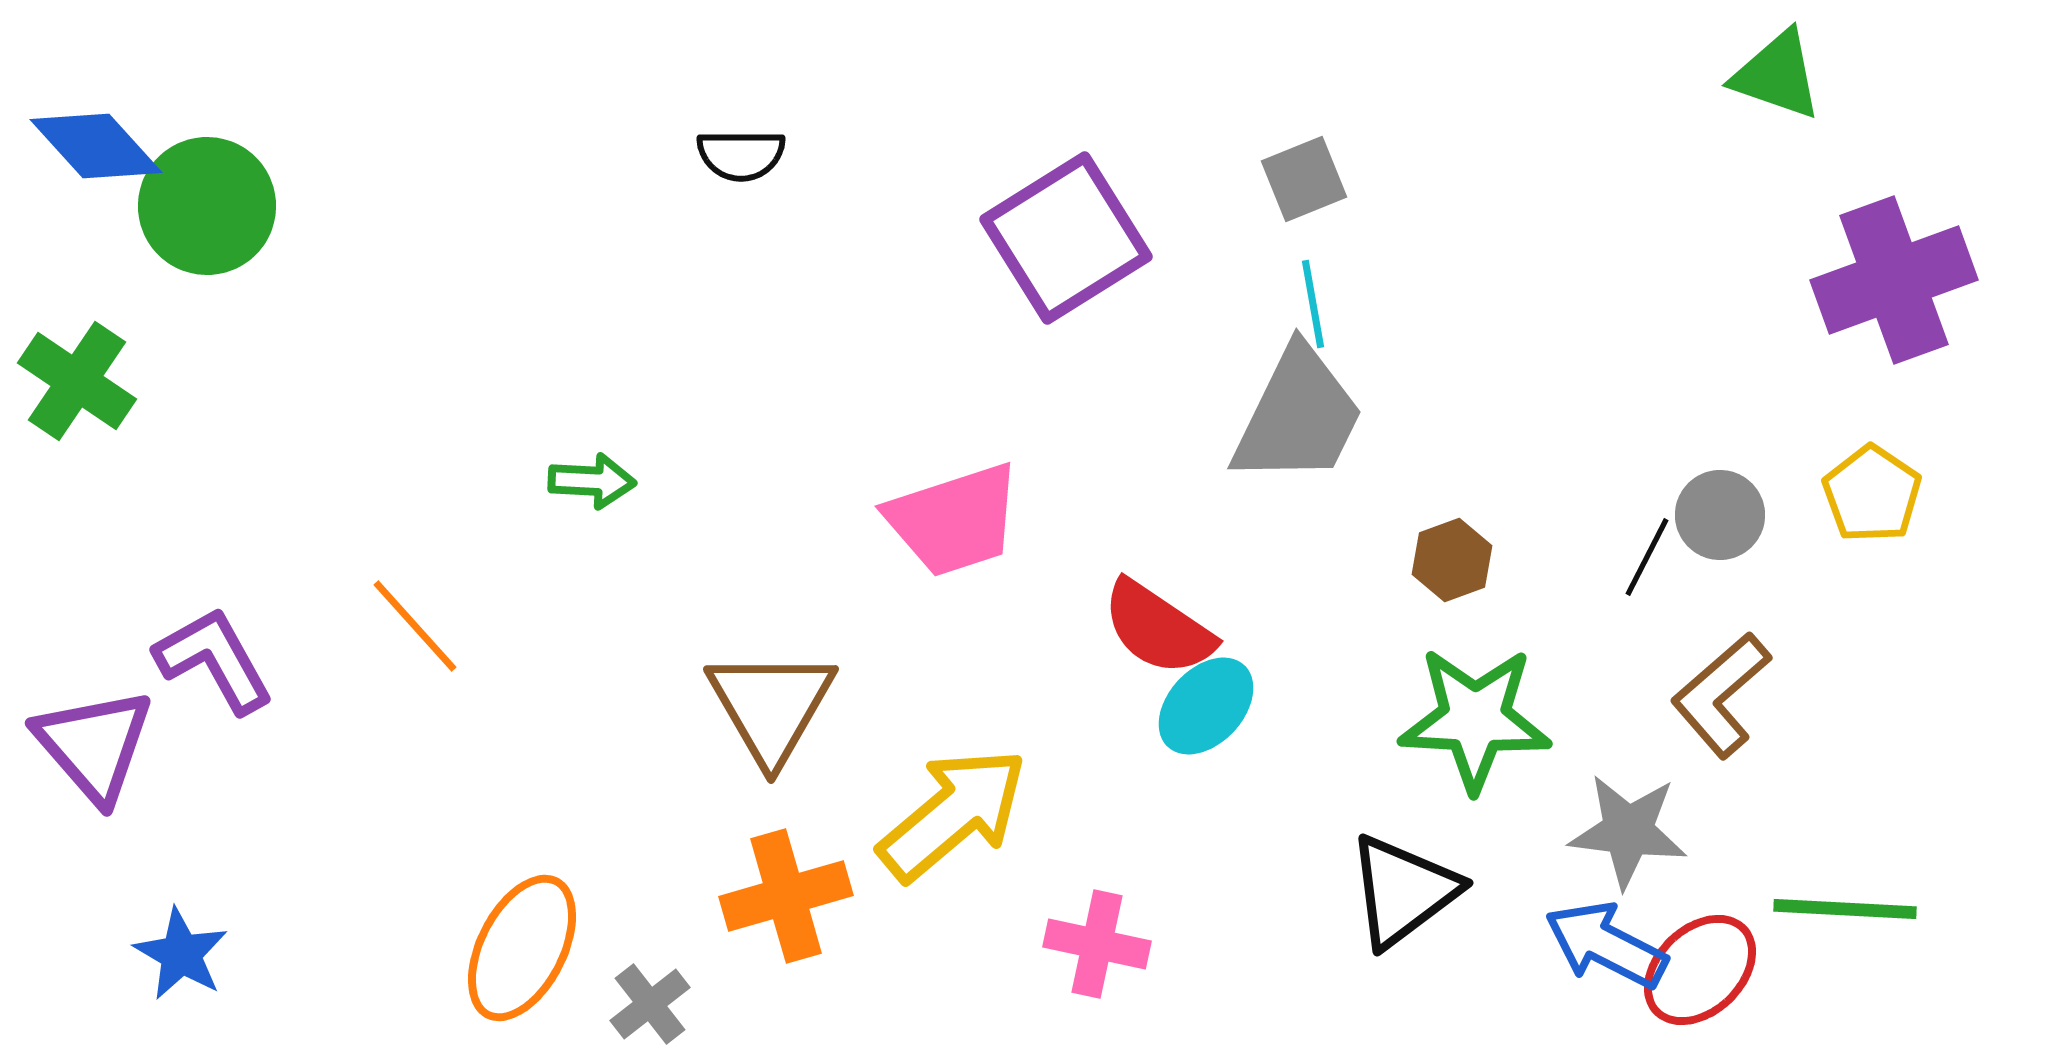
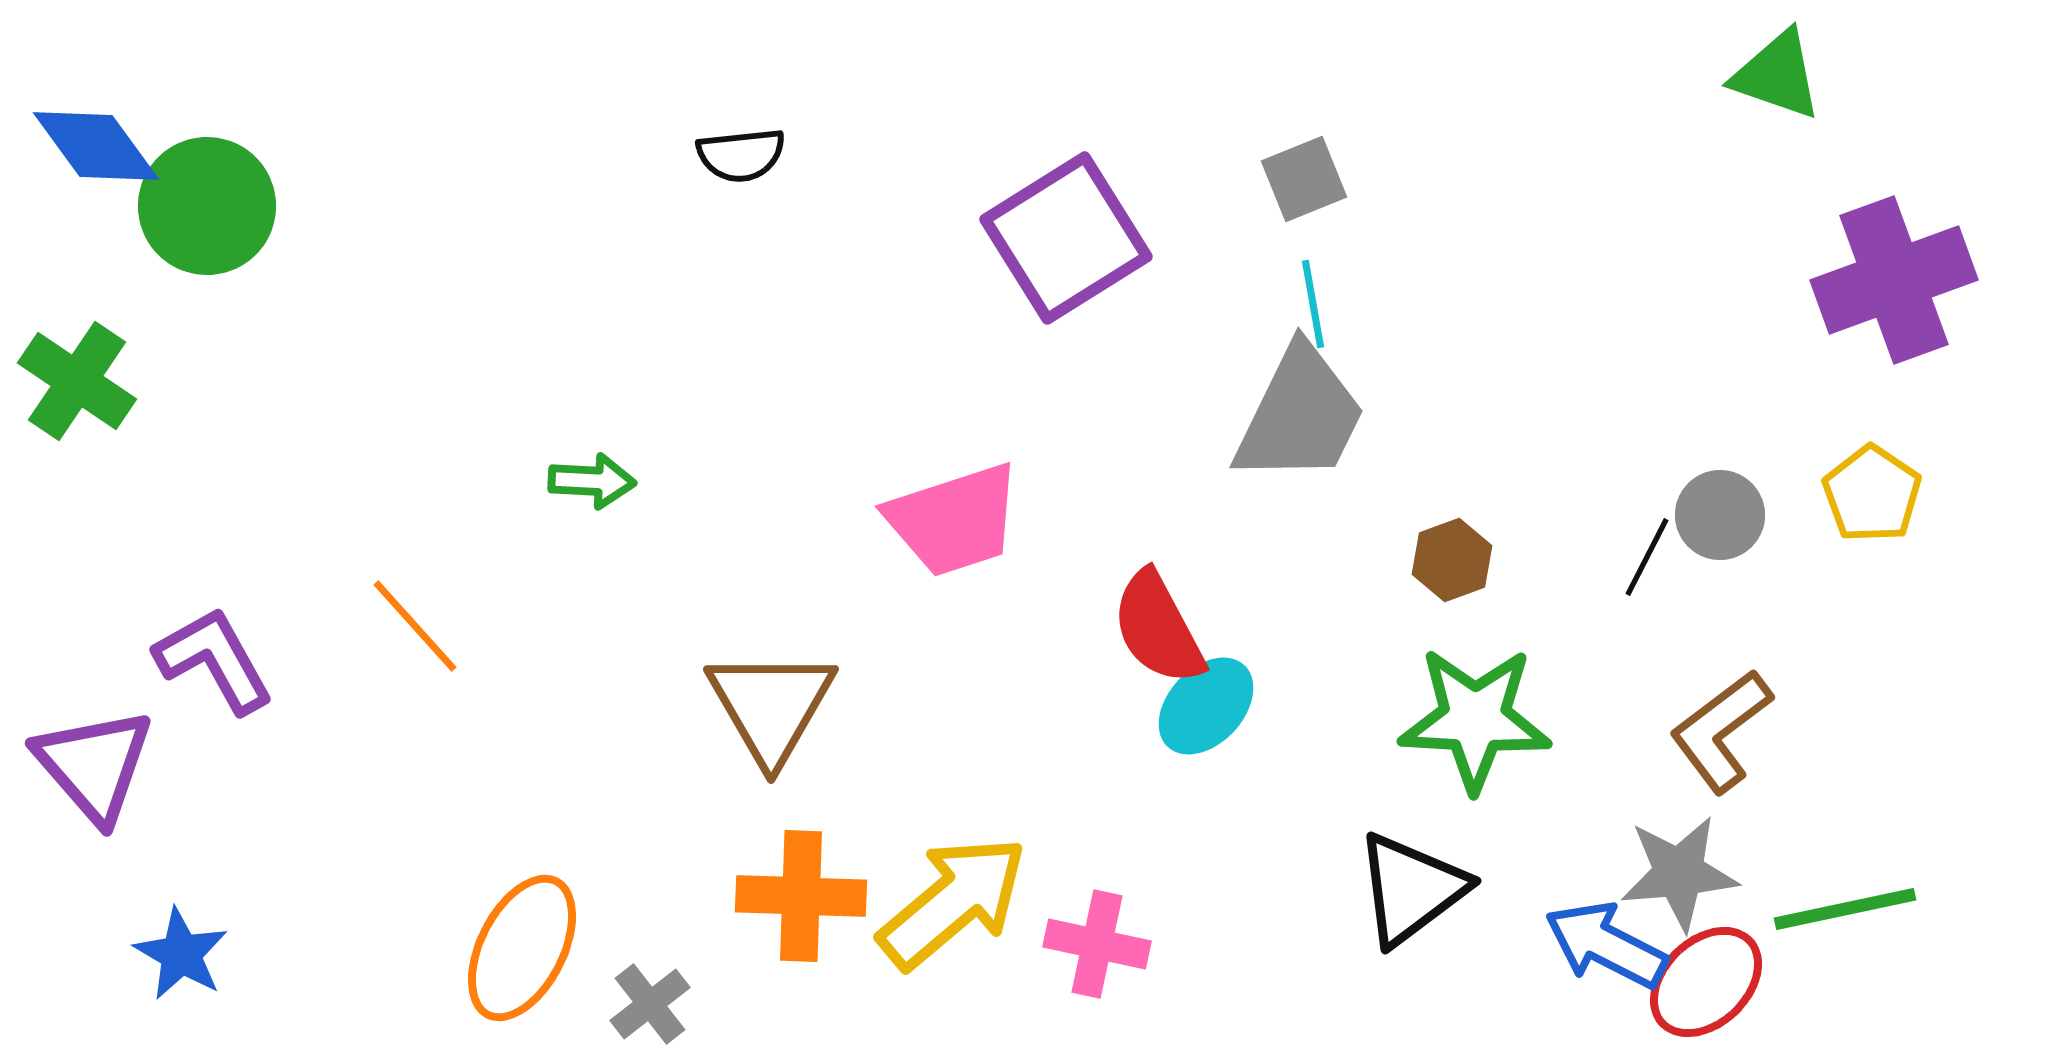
blue diamond: rotated 6 degrees clockwise
black semicircle: rotated 6 degrees counterclockwise
gray trapezoid: moved 2 px right, 1 px up
red semicircle: rotated 28 degrees clockwise
brown L-shape: moved 36 px down; rotated 4 degrees clockwise
purple triangle: moved 20 px down
yellow arrow: moved 88 px down
gray star: moved 51 px right, 42 px down; rotated 12 degrees counterclockwise
black triangle: moved 8 px right, 2 px up
orange cross: moved 15 px right; rotated 18 degrees clockwise
green line: rotated 15 degrees counterclockwise
red ellipse: moved 6 px right, 12 px down
